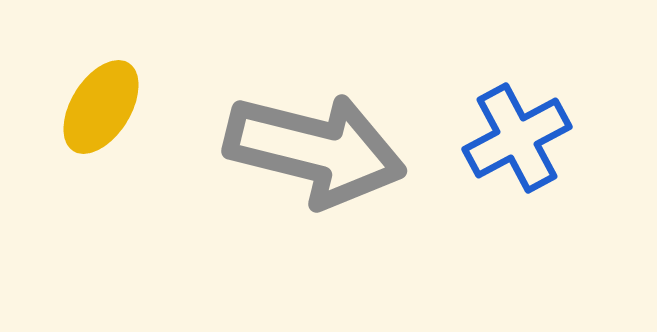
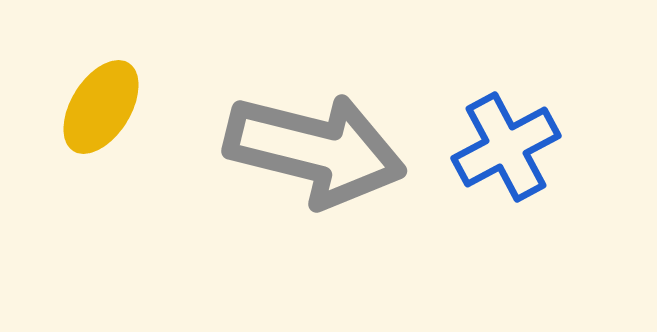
blue cross: moved 11 px left, 9 px down
